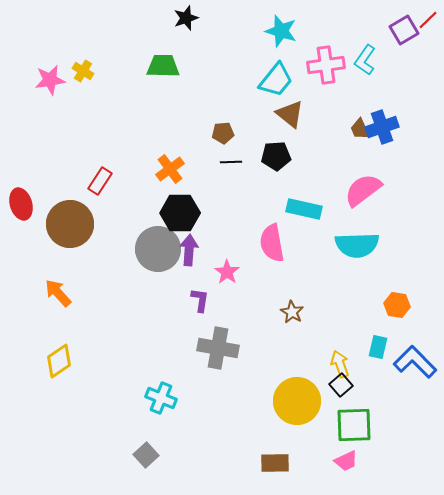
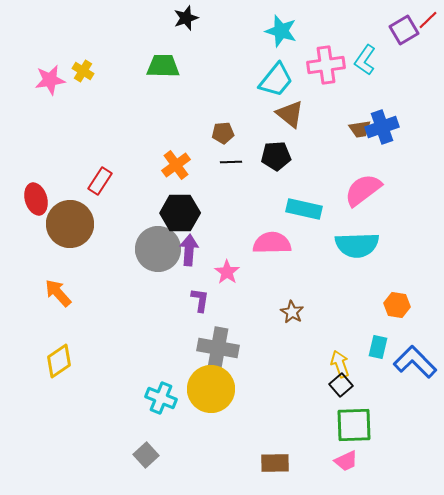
brown trapezoid at (360, 129): rotated 75 degrees counterclockwise
orange cross at (170, 169): moved 6 px right, 4 px up
red ellipse at (21, 204): moved 15 px right, 5 px up
pink semicircle at (272, 243): rotated 99 degrees clockwise
yellow circle at (297, 401): moved 86 px left, 12 px up
